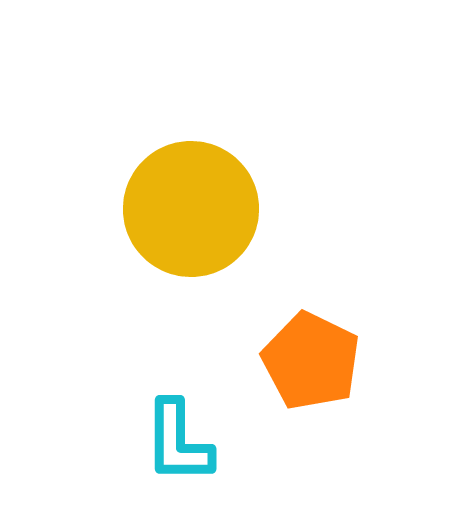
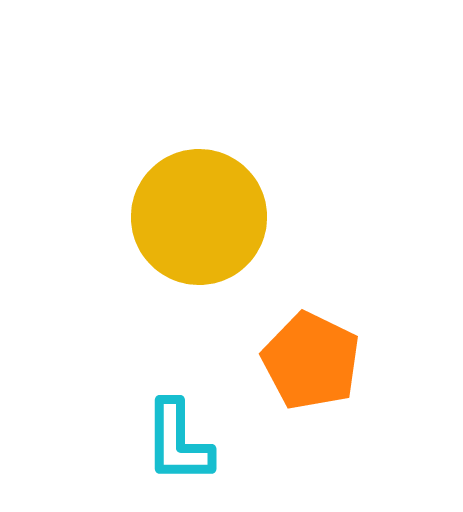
yellow circle: moved 8 px right, 8 px down
